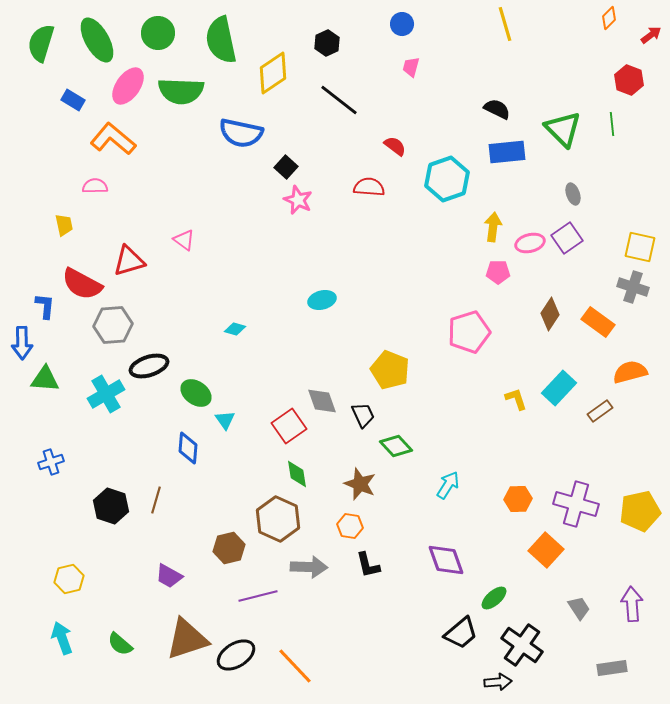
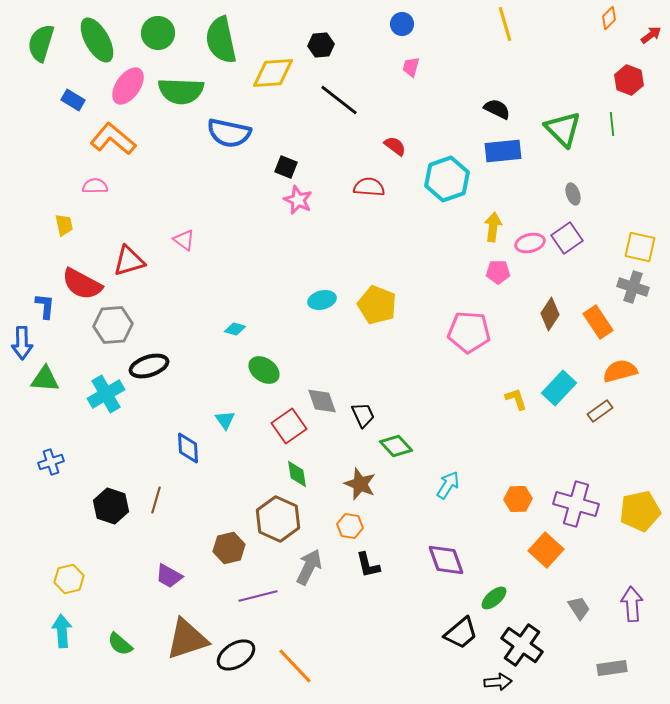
black hexagon at (327, 43): moved 6 px left, 2 px down; rotated 20 degrees clockwise
yellow diamond at (273, 73): rotated 30 degrees clockwise
blue semicircle at (241, 133): moved 12 px left
blue rectangle at (507, 152): moved 4 px left, 1 px up
black square at (286, 167): rotated 20 degrees counterclockwise
orange rectangle at (598, 322): rotated 20 degrees clockwise
pink pentagon at (469, 332): rotated 21 degrees clockwise
yellow pentagon at (390, 370): moved 13 px left, 65 px up
orange semicircle at (630, 372): moved 10 px left, 1 px up
green ellipse at (196, 393): moved 68 px right, 23 px up
blue diamond at (188, 448): rotated 8 degrees counterclockwise
gray arrow at (309, 567): rotated 66 degrees counterclockwise
cyan arrow at (62, 638): moved 7 px up; rotated 16 degrees clockwise
